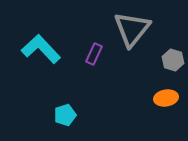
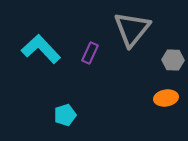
purple rectangle: moved 4 px left, 1 px up
gray hexagon: rotated 15 degrees counterclockwise
